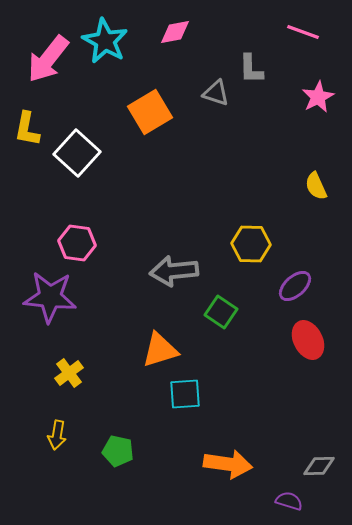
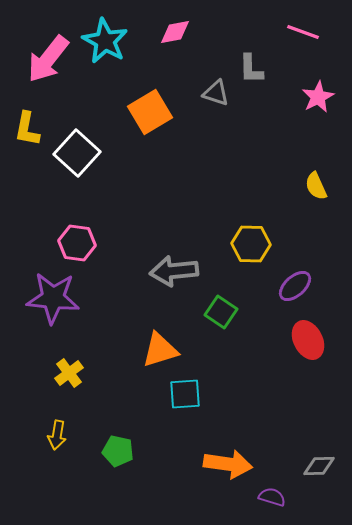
purple star: moved 3 px right, 1 px down
purple semicircle: moved 17 px left, 4 px up
